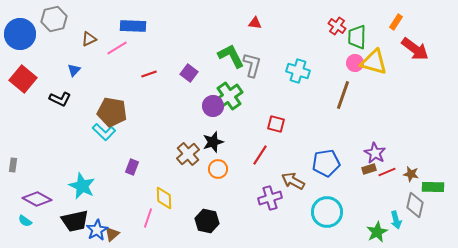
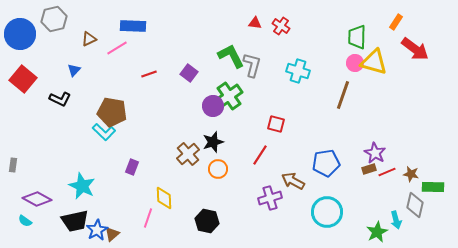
red cross at (337, 26): moved 56 px left
